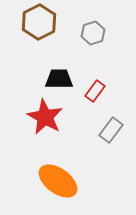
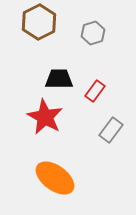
orange ellipse: moved 3 px left, 3 px up
